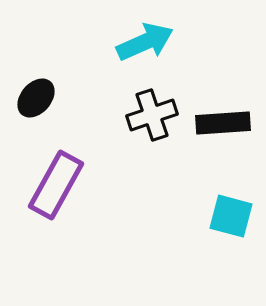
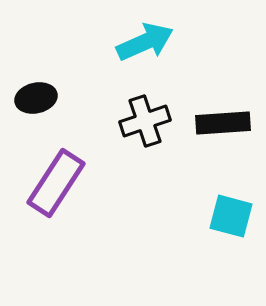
black ellipse: rotated 36 degrees clockwise
black cross: moved 7 px left, 6 px down
purple rectangle: moved 2 px up; rotated 4 degrees clockwise
